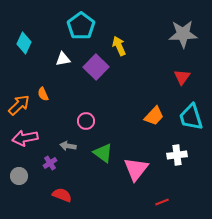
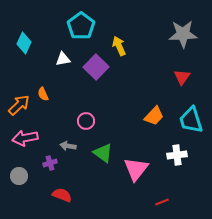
cyan trapezoid: moved 3 px down
purple cross: rotated 16 degrees clockwise
